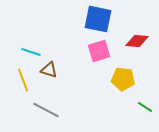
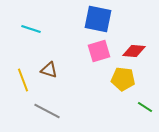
red diamond: moved 3 px left, 10 px down
cyan line: moved 23 px up
gray line: moved 1 px right, 1 px down
